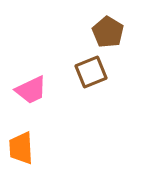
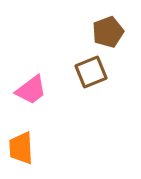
brown pentagon: rotated 20 degrees clockwise
pink trapezoid: rotated 12 degrees counterclockwise
